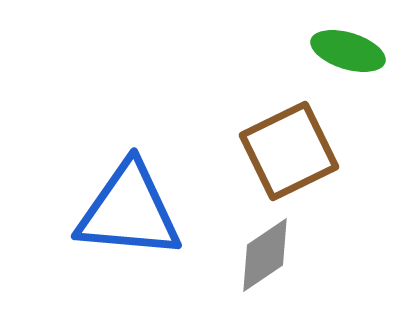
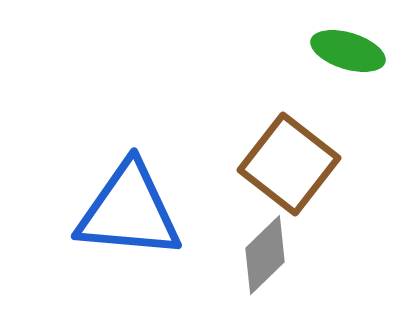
brown square: moved 13 px down; rotated 26 degrees counterclockwise
gray diamond: rotated 10 degrees counterclockwise
